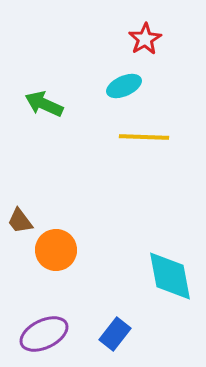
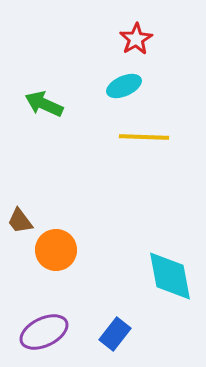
red star: moved 9 px left
purple ellipse: moved 2 px up
